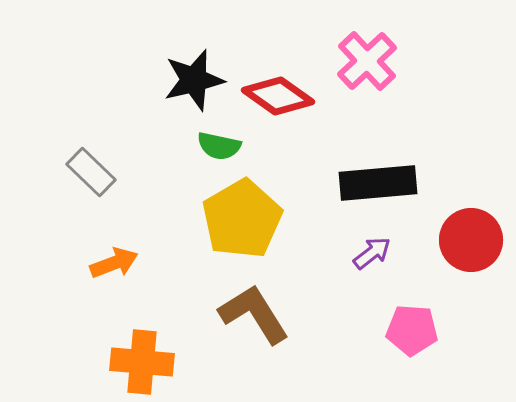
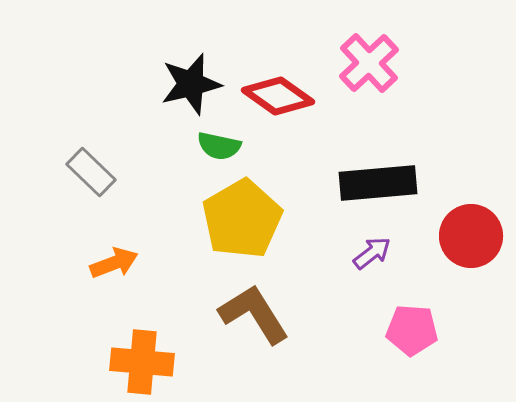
pink cross: moved 2 px right, 2 px down
black star: moved 3 px left, 4 px down
red circle: moved 4 px up
